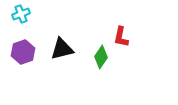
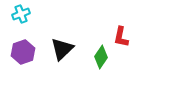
black triangle: rotated 30 degrees counterclockwise
